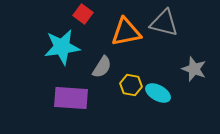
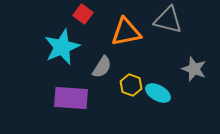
gray triangle: moved 4 px right, 3 px up
cyan star: rotated 15 degrees counterclockwise
yellow hexagon: rotated 10 degrees clockwise
